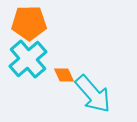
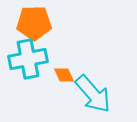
orange pentagon: moved 5 px right
cyan cross: rotated 30 degrees clockwise
